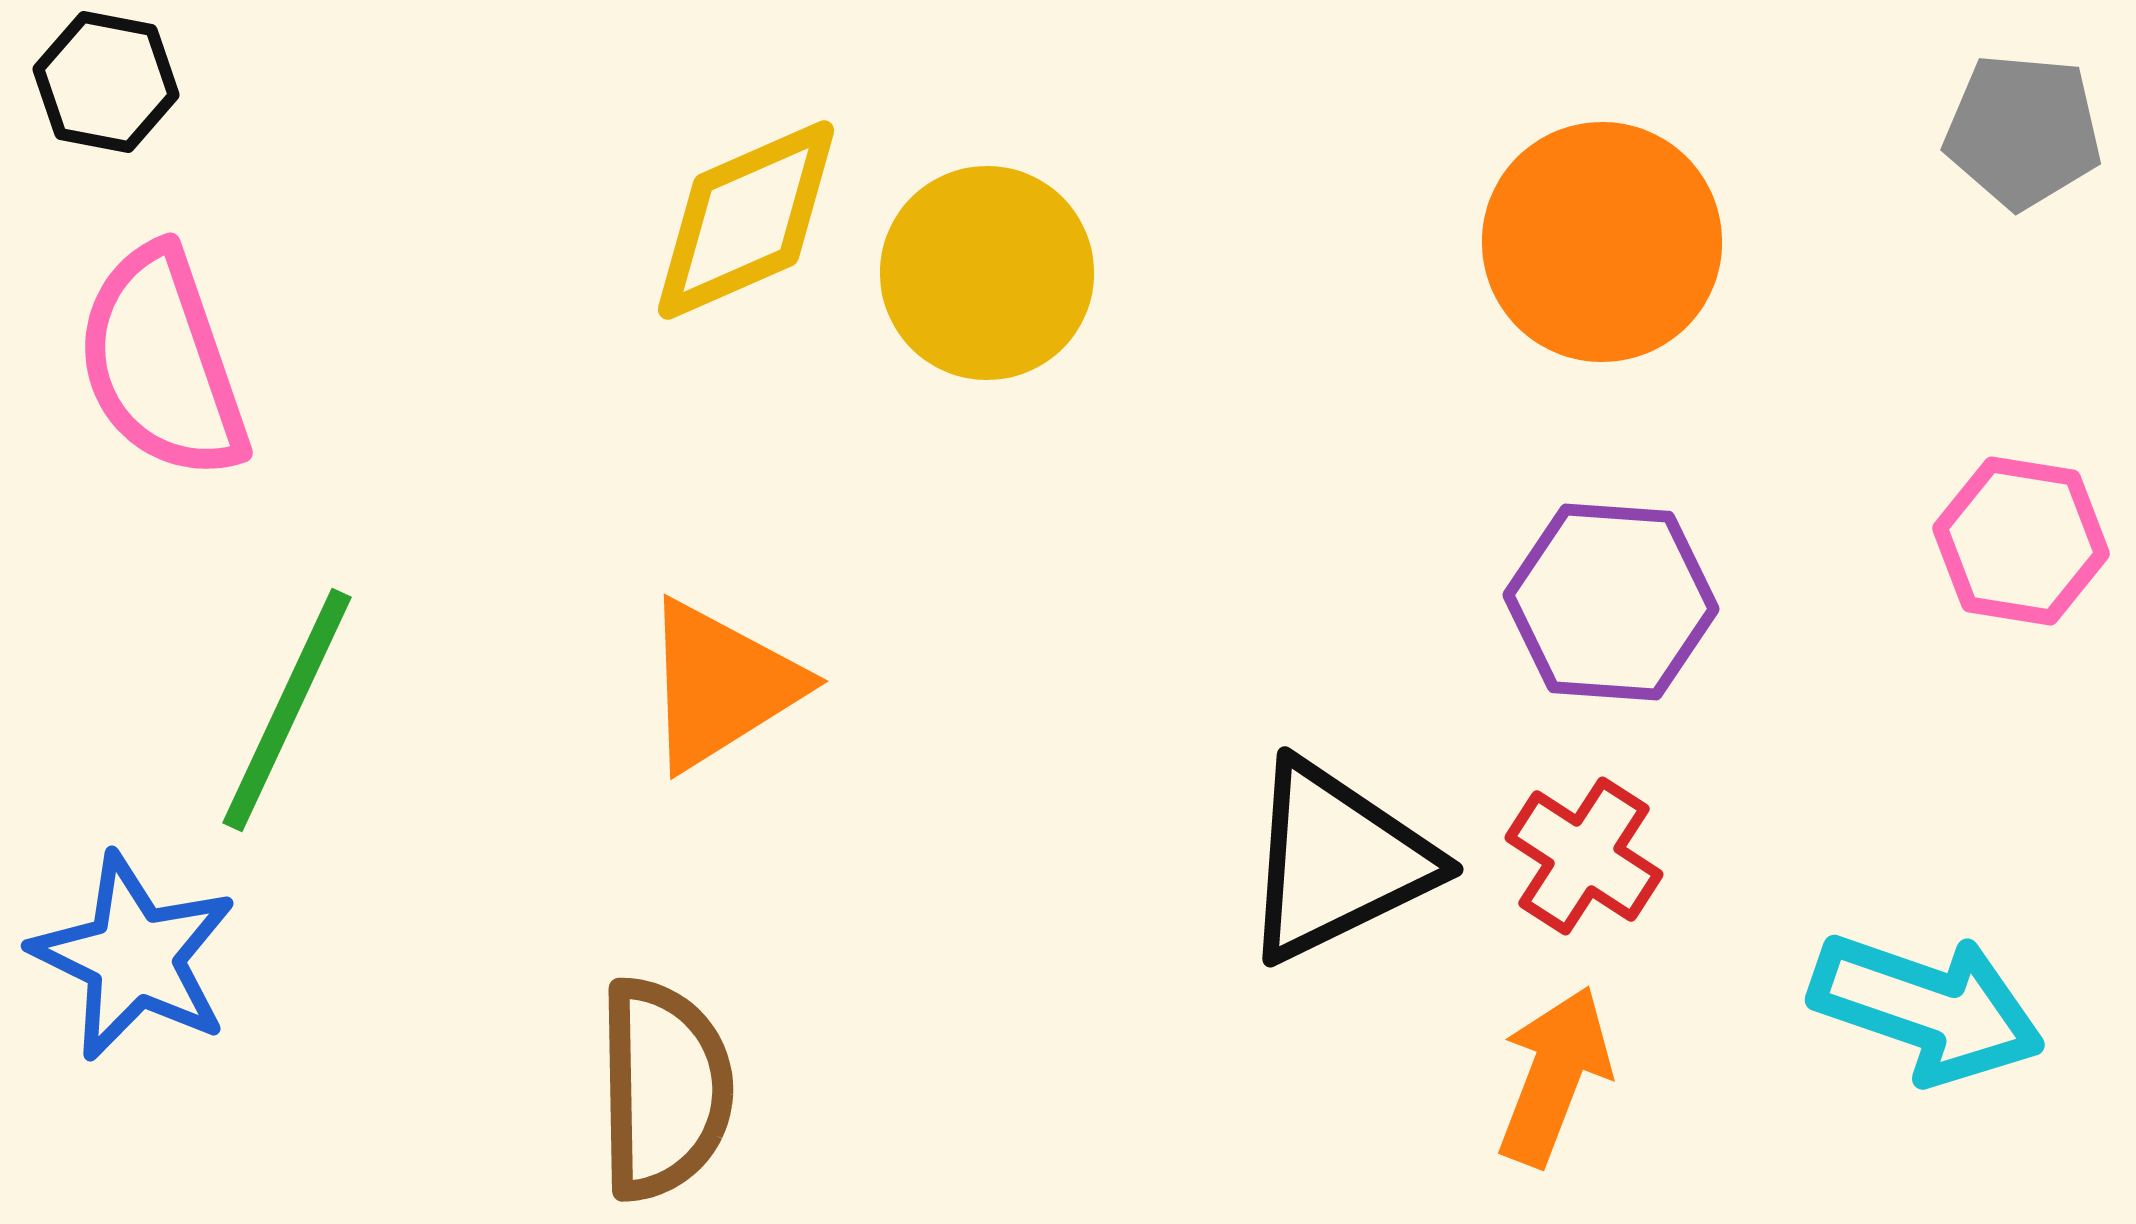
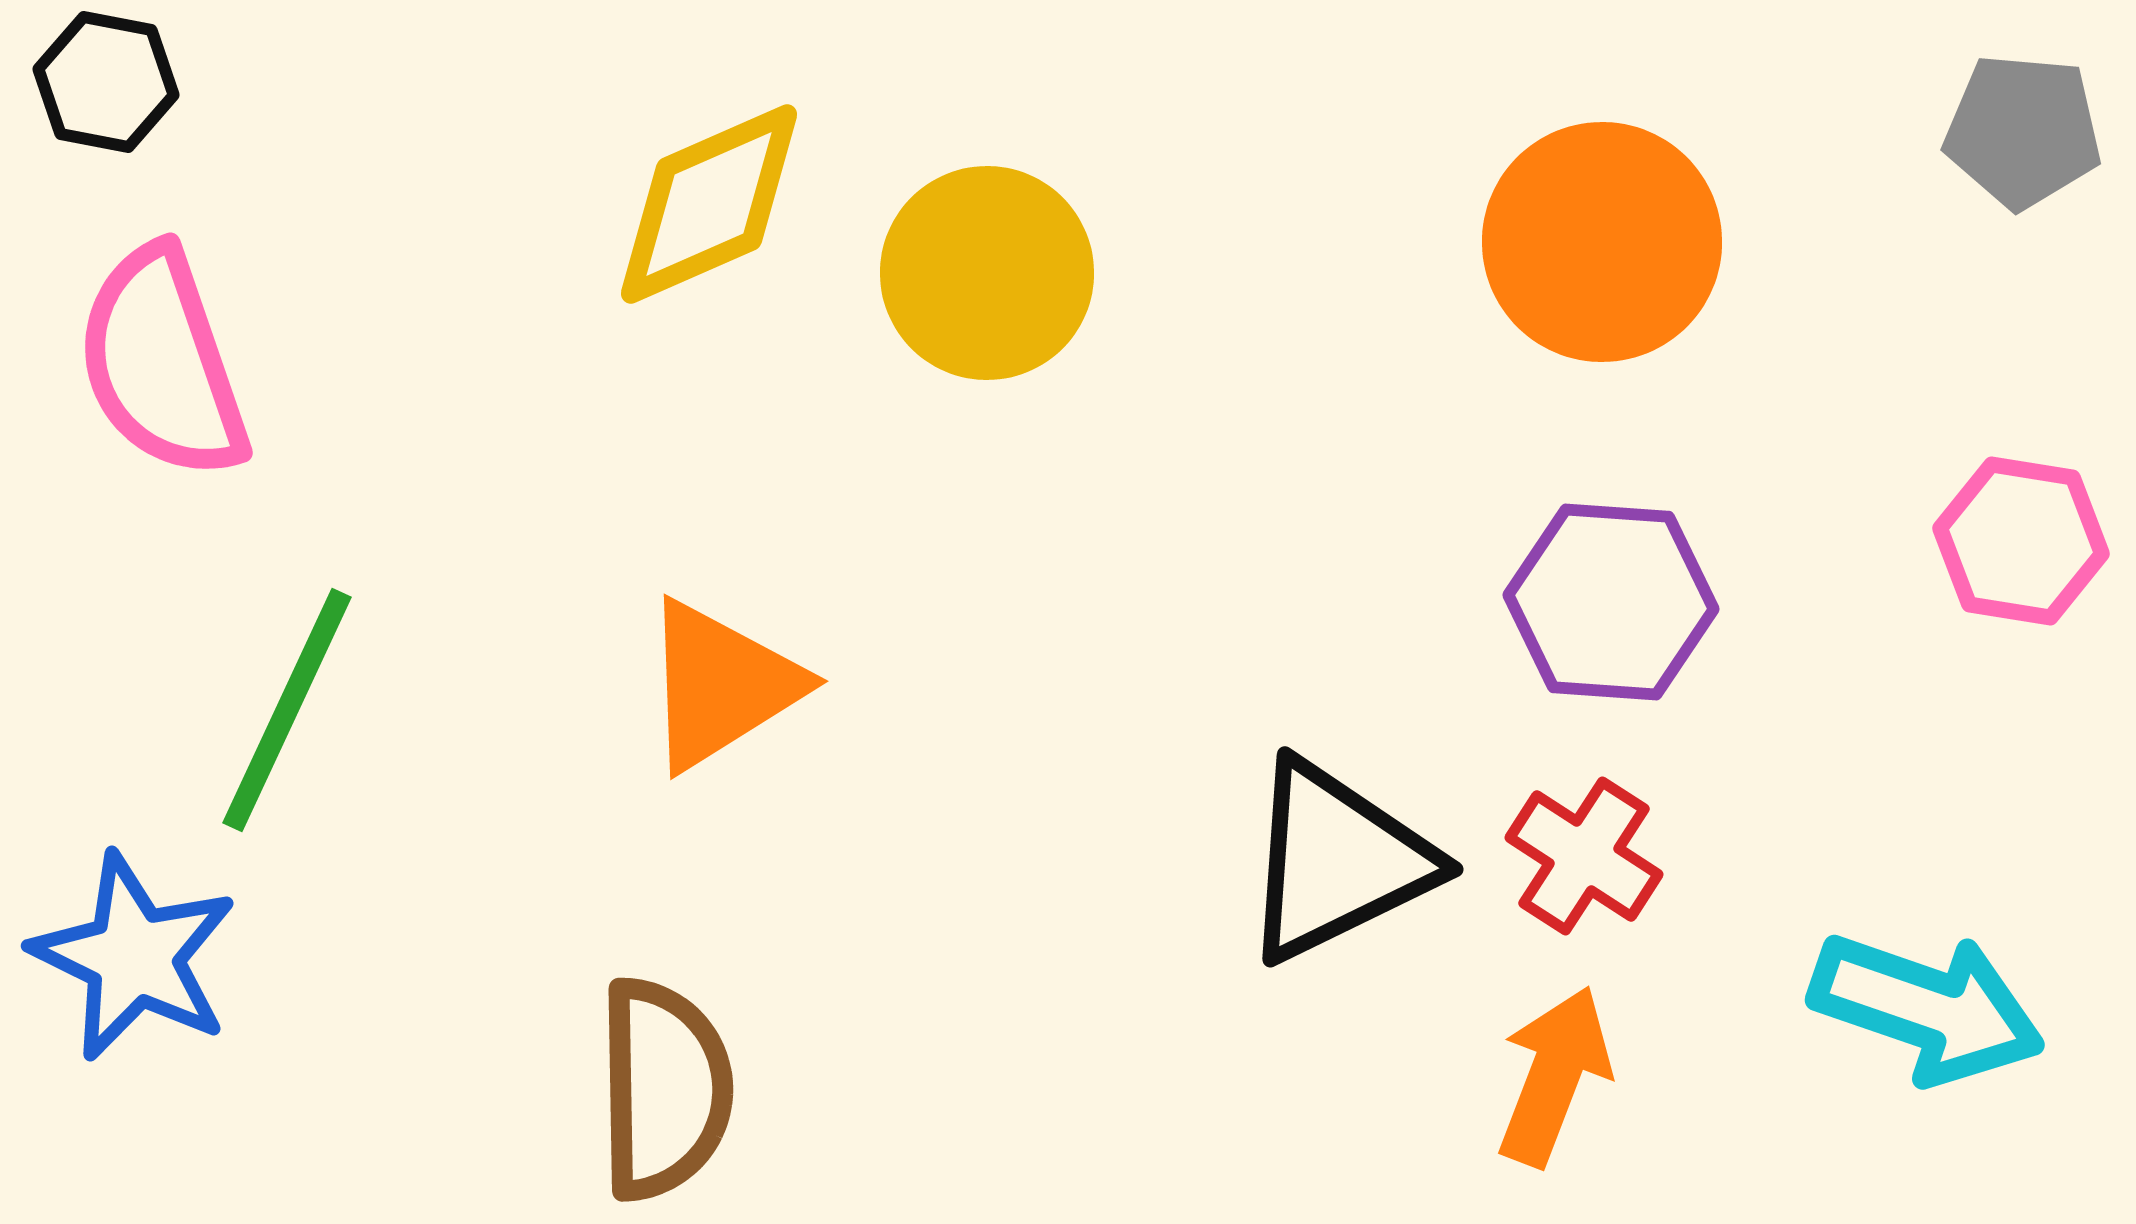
yellow diamond: moved 37 px left, 16 px up
